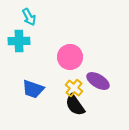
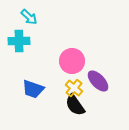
cyan arrow: rotated 18 degrees counterclockwise
pink circle: moved 2 px right, 4 px down
purple ellipse: rotated 15 degrees clockwise
